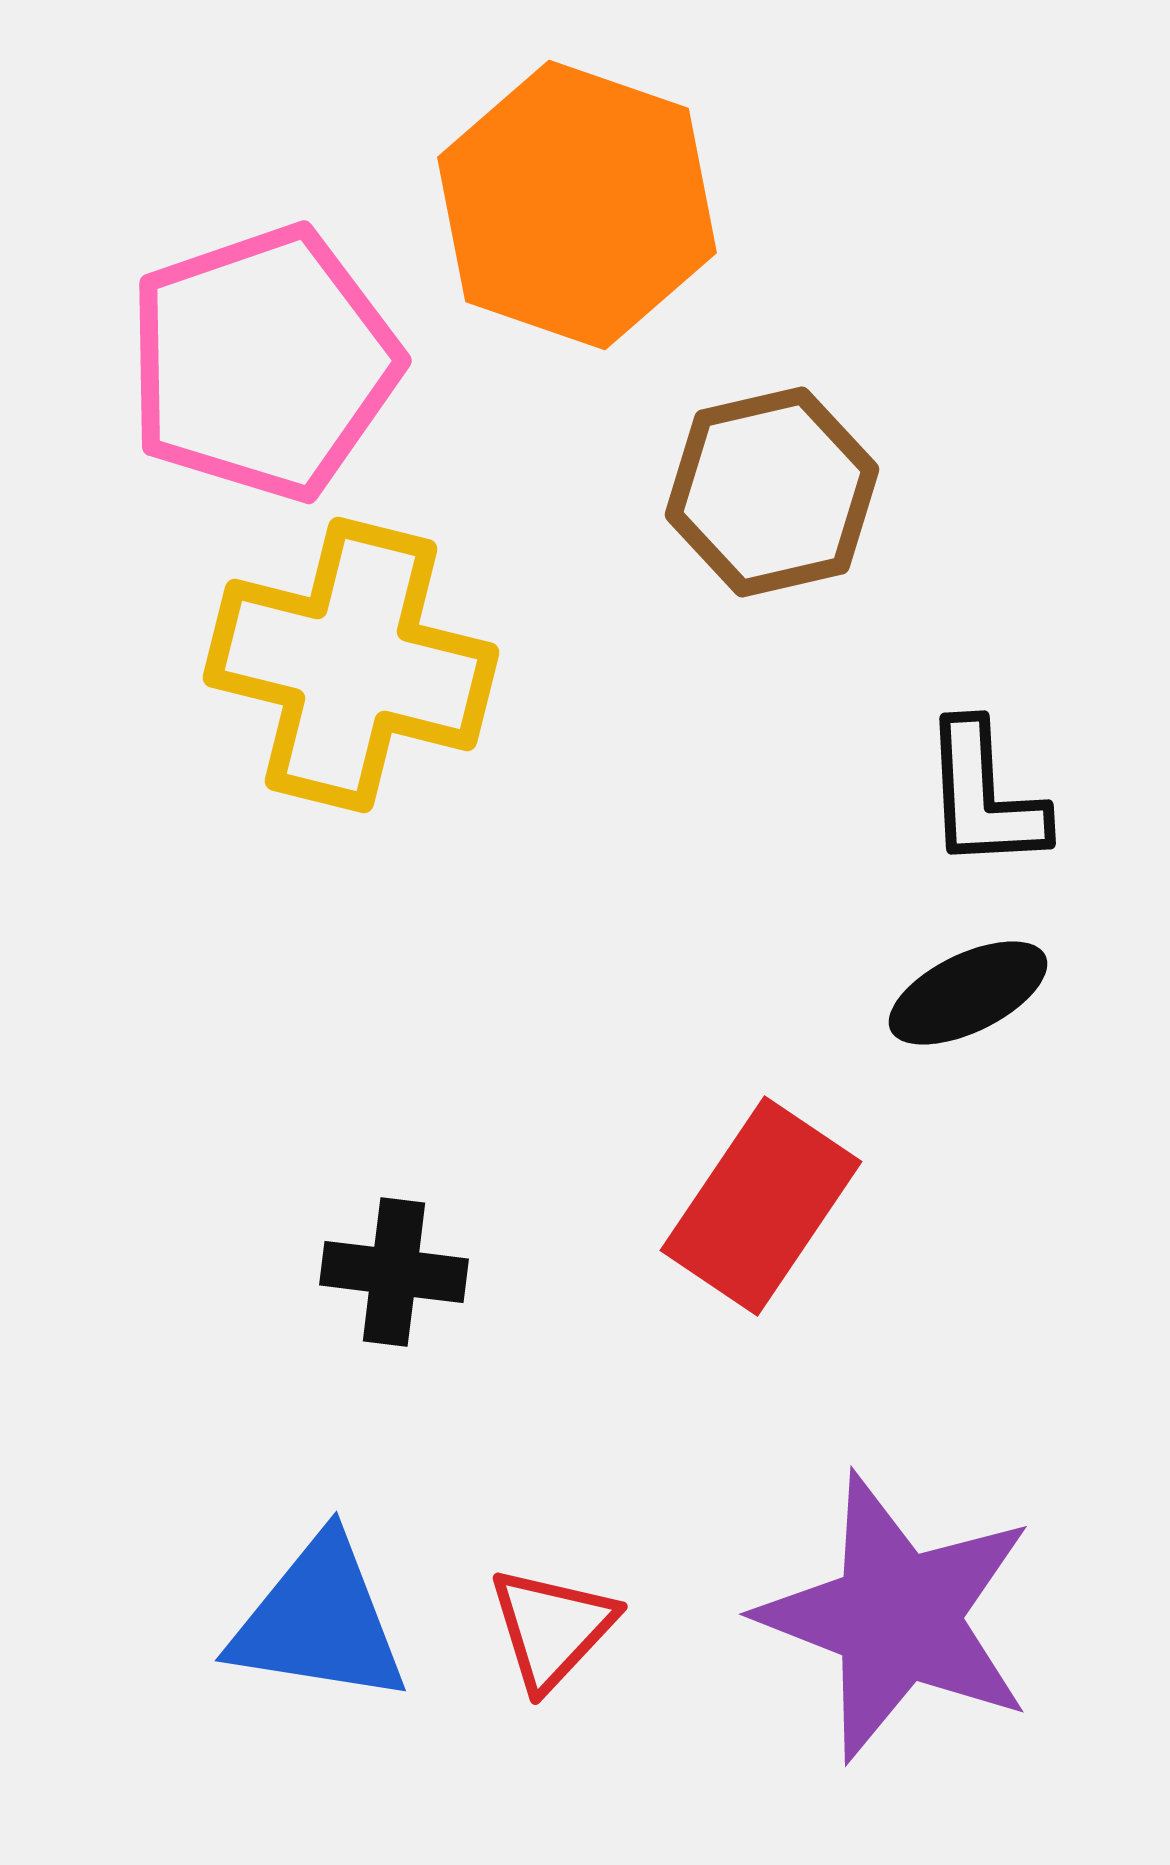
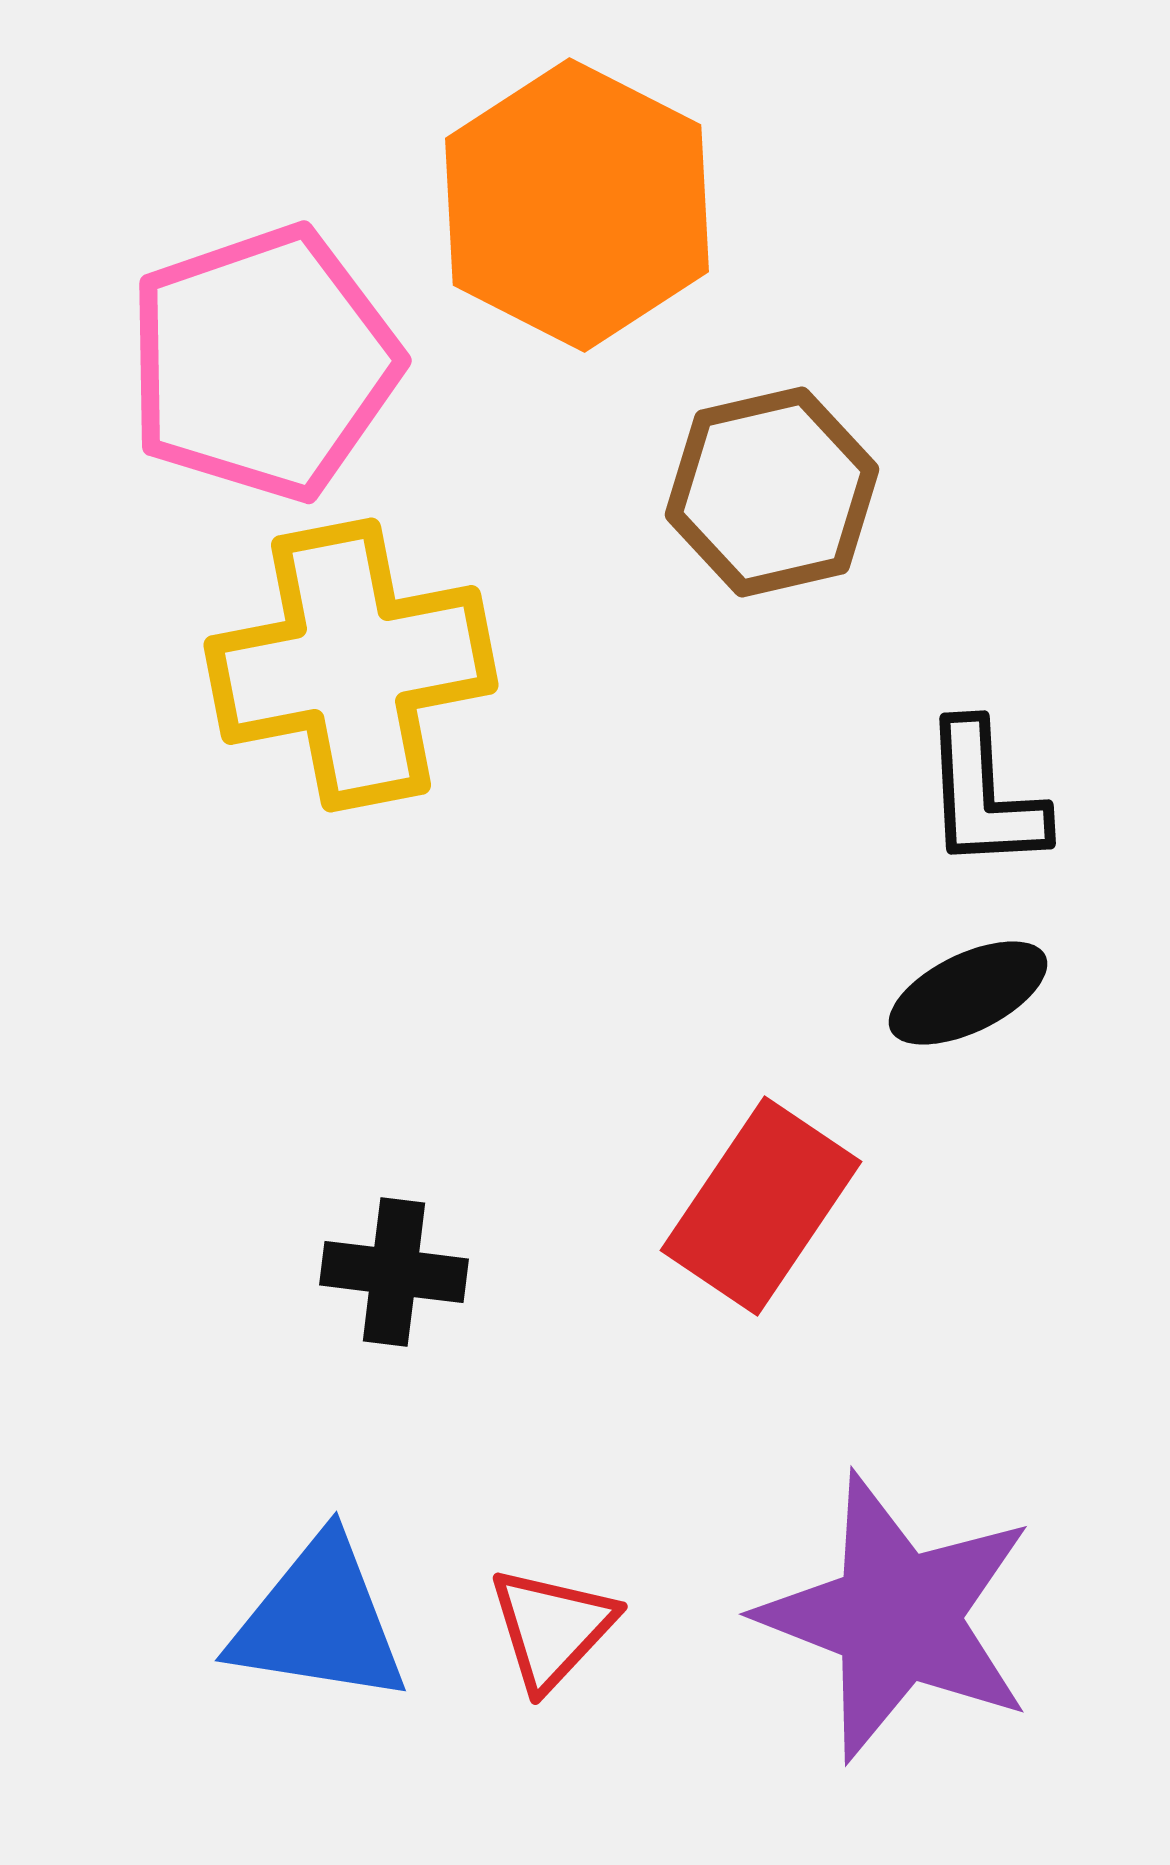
orange hexagon: rotated 8 degrees clockwise
yellow cross: rotated 25 degrees counterclockwise
